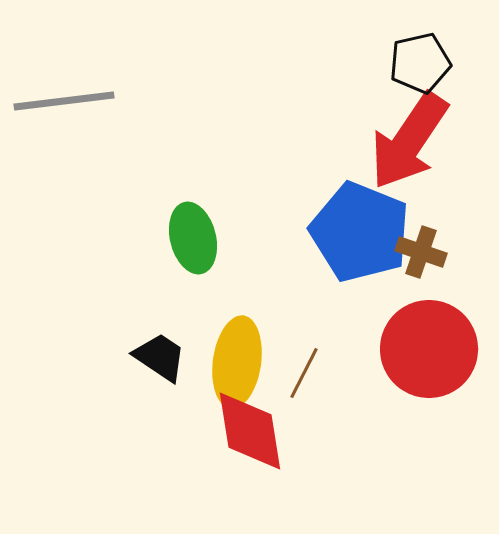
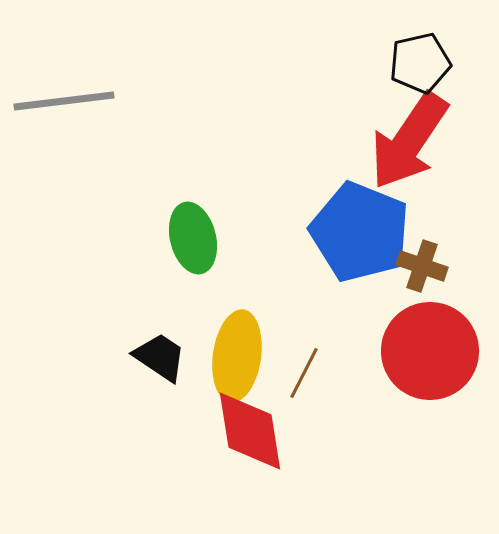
brown cross: moved 1 px right, 14 px down
red circle: moved 1 px right, 2 px down
yellow ellipse: moved 6 px up
